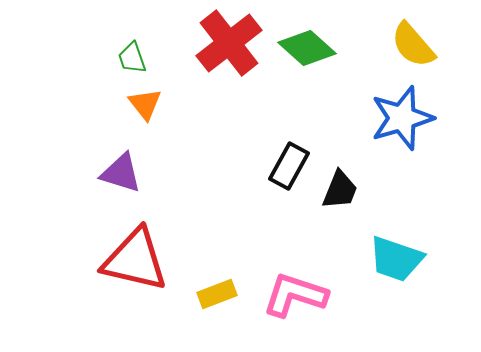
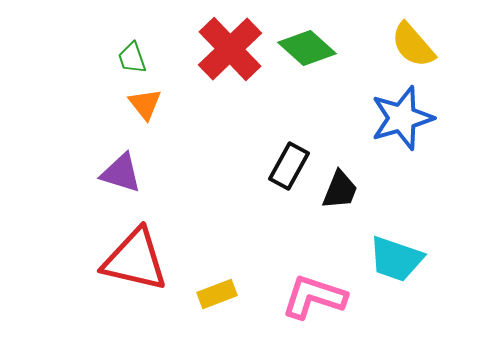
red cross: moved 1 px right, 6 px down; rotated 6 degrees counterclockwise
pink L-shape: moved 19 px right, 2 px down
